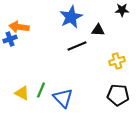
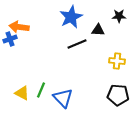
black star: moved 3 px left, 6 px down
black line: moved 2 px up
yellow cross: rotated 21 degrees clockwise
